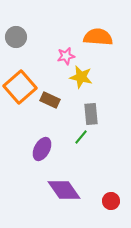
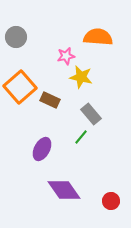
gray rectangle: rotated 35 degrees counterclockwise
